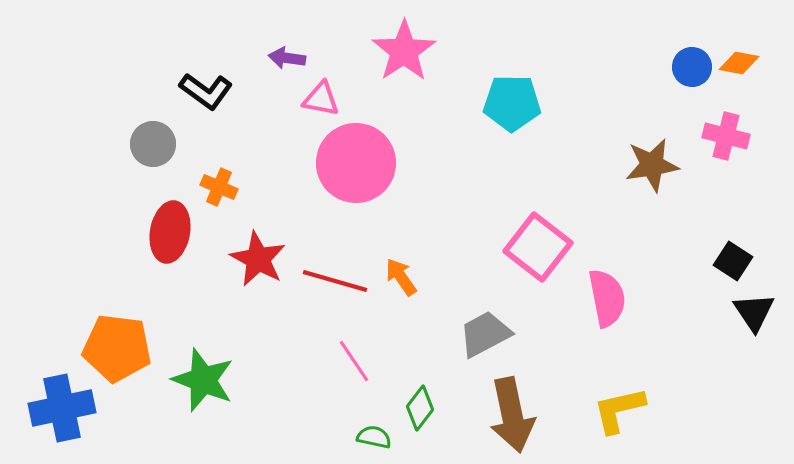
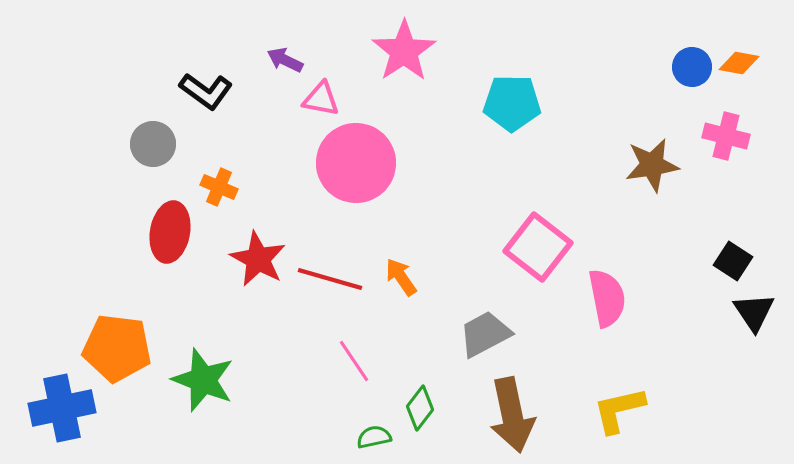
purple arrow: moved 2 px left, 2 px down; rotated 18 degrees clockwise
red line: moved 5 px left, 2 px up
green semicircle: rotated 24 degrees counterclockwise
